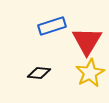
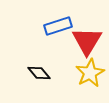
blue rectangle: moved 6 px right
black diamond: rotated 45 degrees clockwise
